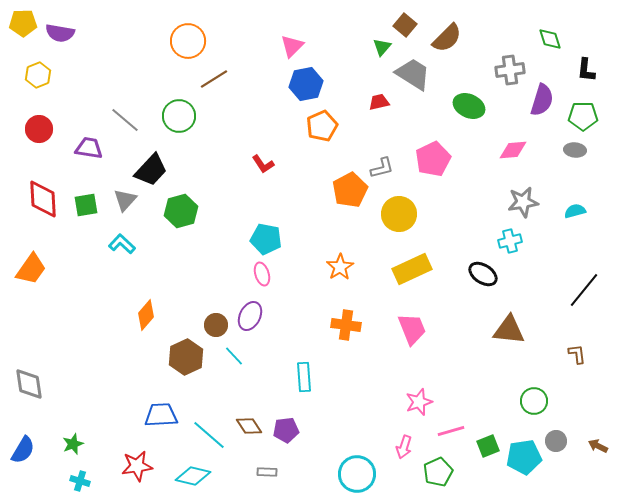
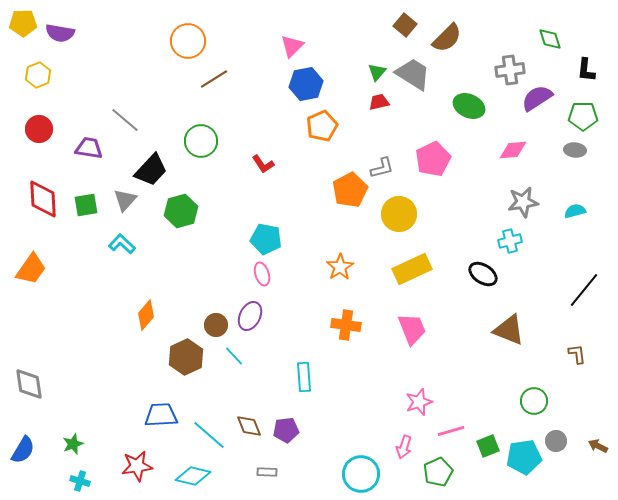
green triangle at (382, 47): moved 5 px left, 25 px down
purple semicircle at (542, 100): moved 5 px left, 2 px up; rotated 140 degrees counterclockwise
green circle at (179, 116): moved 22 px right, 25 px down
brown triangle at (509, 330): rotated 16 degrees clockwise
brown diamond at (249, 426): rotated 12 degrees clockwise
cyan circle at (357, 474): moved 4 px right
